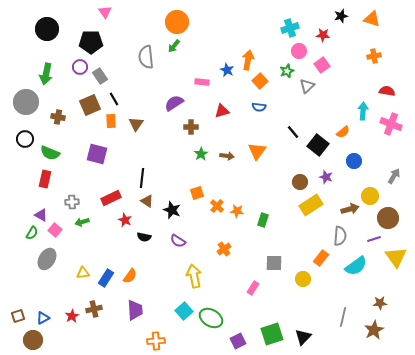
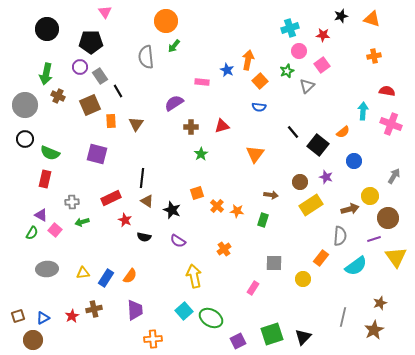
orange circle at (177, 22): moved 11 px left, 1 px up
black line at (114, 99): moved 4 px right, 8 px up
gray circle at (26, 102): moved 1 px left, 3 px down
red triangle at (222, 111): moved 15 px down
brown cross at (58, 117): moved 21 px up; rotated 16 degrees clockwise
orange triangle at (257, 151): moved 2 px left, 3 px down
brown arrow at (227, 156): moved 44 px right, 39 px down
gray ellipse at (47, 259): moved 10 px down; rotated 55 degrees clockwise
brown star at (380, 303): rotated 16 degrees counterclockwise
orange cross at (156, 341): moved 3 px left, 2 px up
